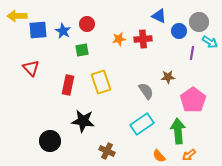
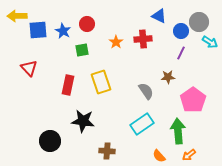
blue circle: moved 2 px right
orange star: moved 3 px left, 3 px down; rotated 24 degrees counterclockwise
purple line: moved 11 px left; rotated 16 degrees clockwise
red triangle: moved 2 px left
brown cross: rotated 21 degrees counterclockwise
